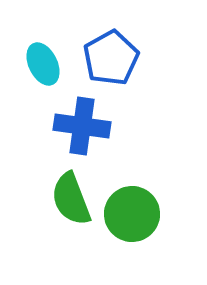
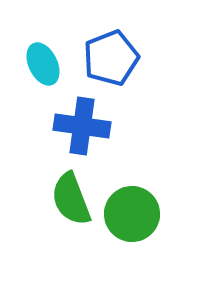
blue pentagon: rotated 8 degrees clockwise
